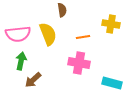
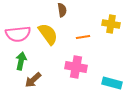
yellow semicircle: rotated 15 degrees counterclockwise
pink cross: moved 3 px left, 4 px down
